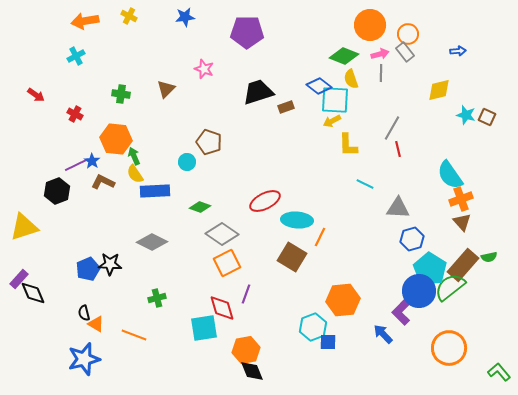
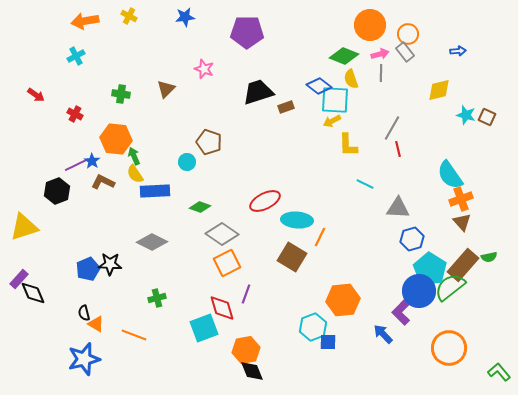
cyan square at (204, 328): rotated 12 degrees counterclockwise
